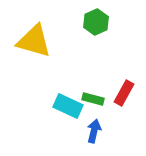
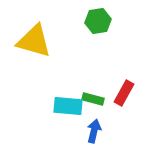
green hexagon: moved 2 px right, 1 px up; rotated 15 degrees clockwise
cyan rectangle: rotated 20 degrees counterclockwise
